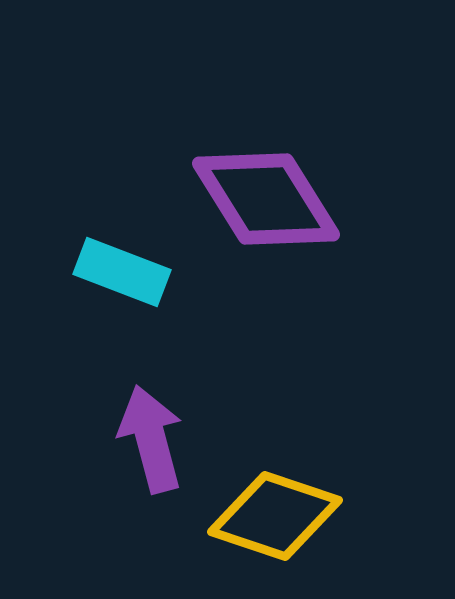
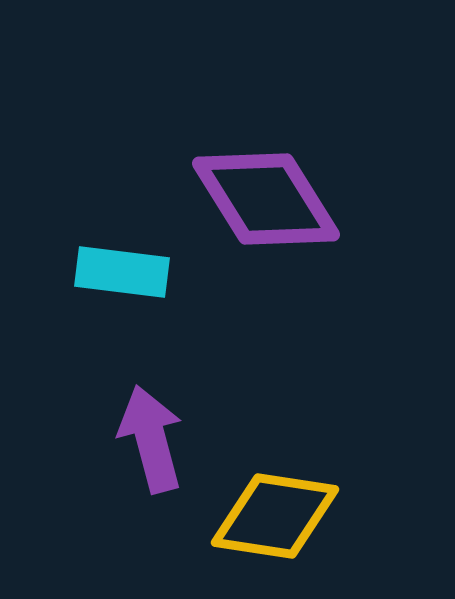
cyan rectangle: rotated 14 degrees counterclockwise
yellow diamond: rotated 10 degrees counterclockwise
